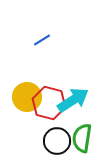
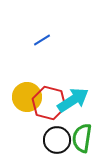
black circle: moved 1 px up
